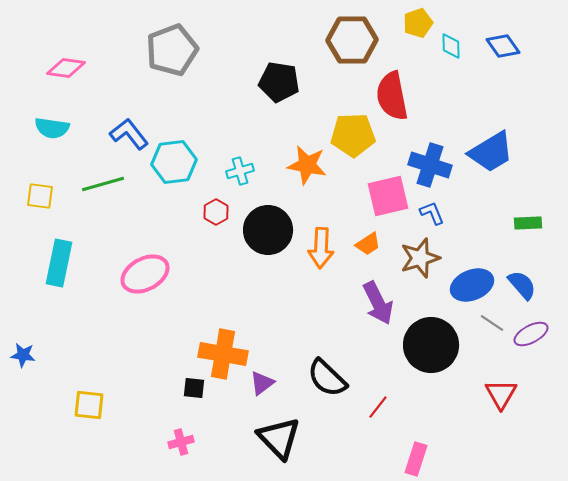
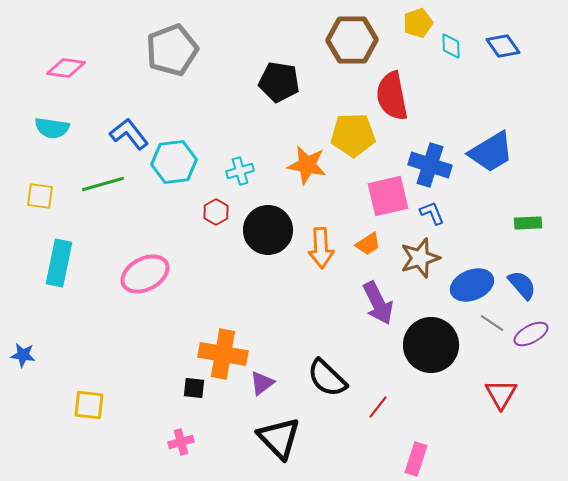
orange arrow at (321, 248): rotated 6 degrees counterclockwise
